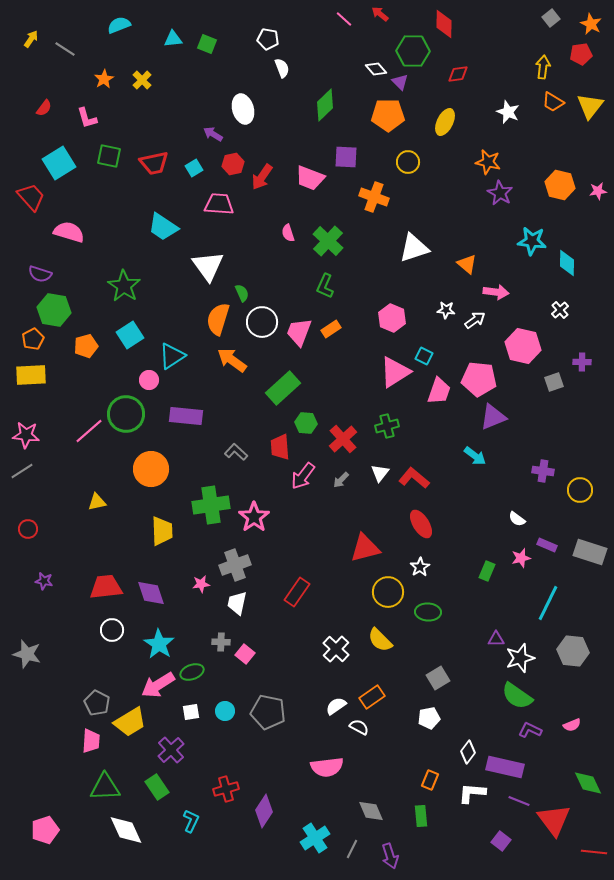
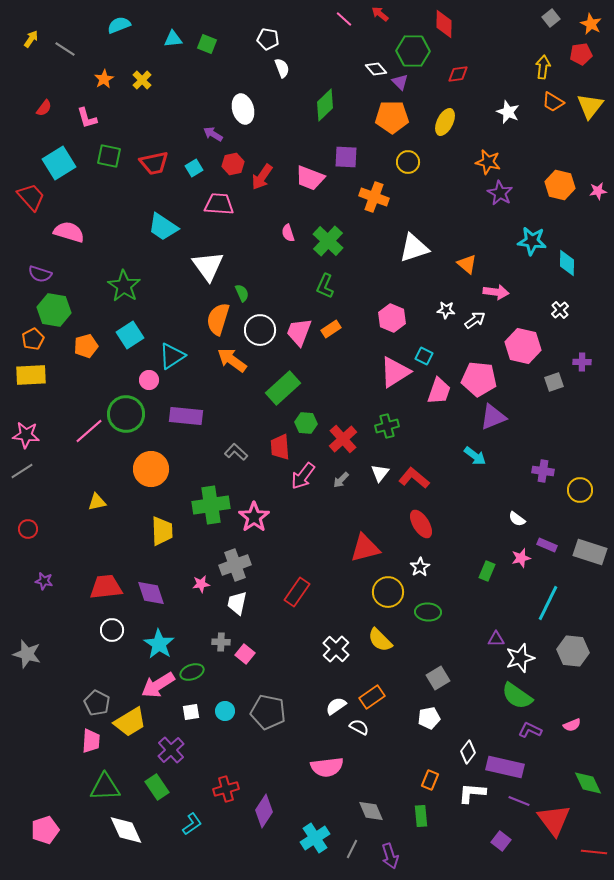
orange pentagon at (388, 115): moved 4 px right, 2 px down
white circle at (262, 322): moved 2 px left, 8 px down
cyan L-shape at (191, 821): moved 1 px right, 3 px down; rotated 30 degrees clockwise
